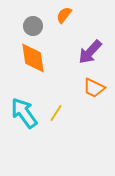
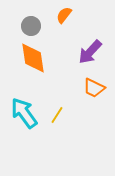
gray circle: moved 2 px left
yellow line: moved 1 px right, 2 px down
